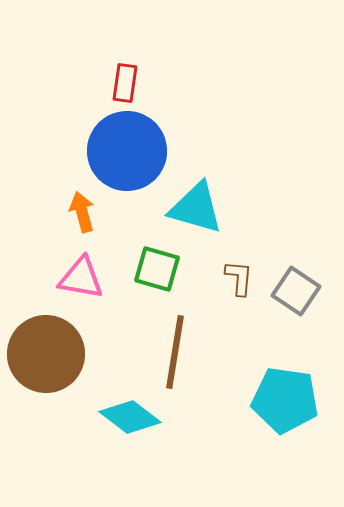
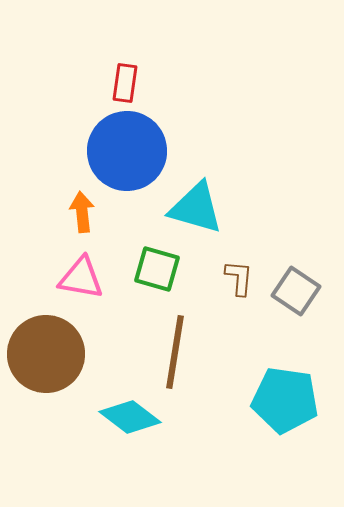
orange arrow: rotated 9 degrees clockwise
